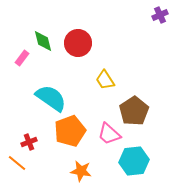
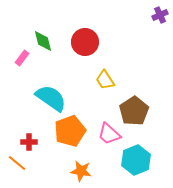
red circle: moved 7 px right, 1 px up
red cross: rotated 21 degrees clockwise
cyan hexagon: moved 2 px right, 1 px up; rotated 16 degrees counterclockwise
